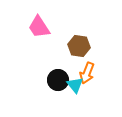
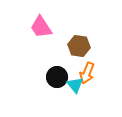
pink trapezoid: moved 2 px right
black circle: moved 1 px left, 3 px up
